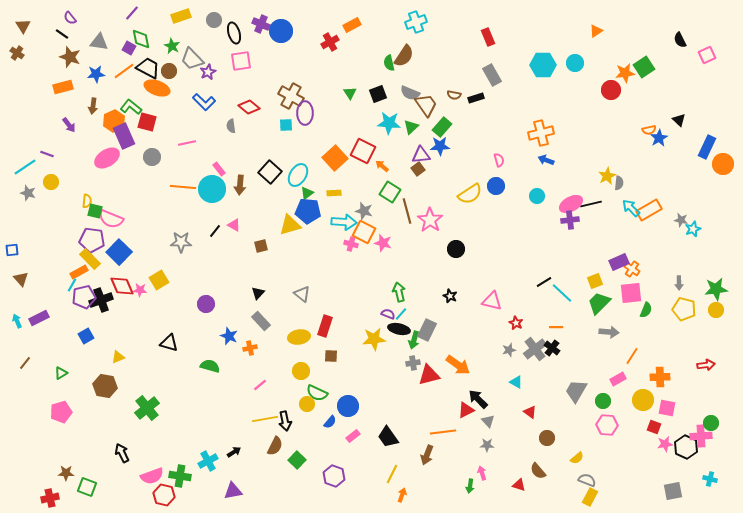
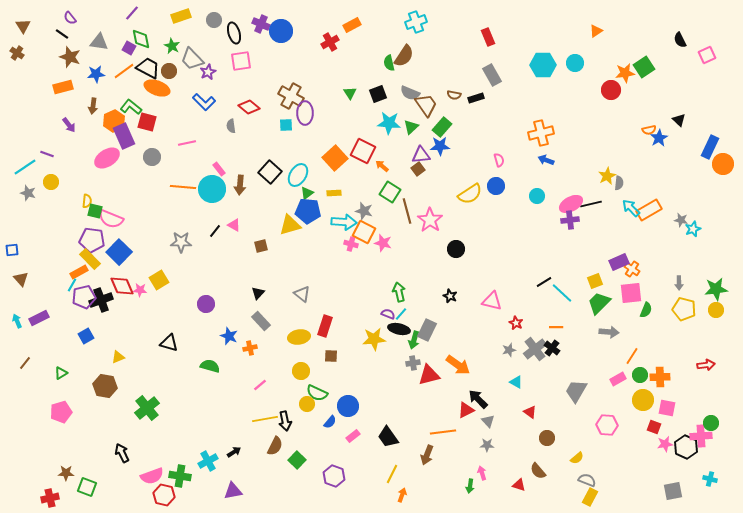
blue rectangle at (707, 147): moved 3 px right
green circle at (603, 401): moved 37 px right, 26 px up
